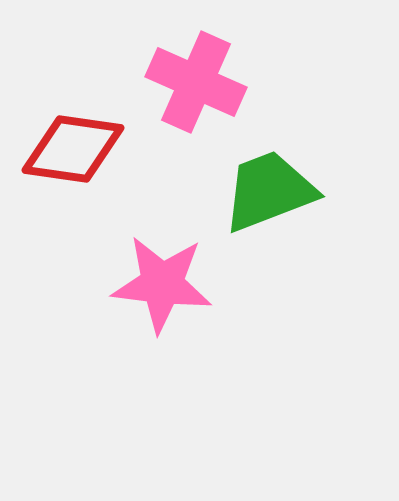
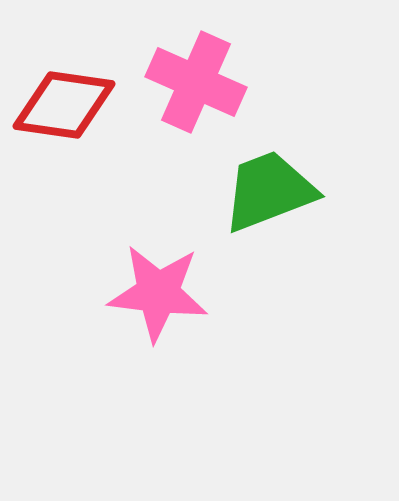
red diamond: moved 9 px left, 44 px up
pink star: moved 4 px left, 9 px down
